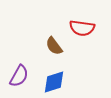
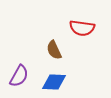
brown semicircle: moved 4 px down; rotated 12 degrees clockwise
blue diamond: rotated 20 degrees clockwise
